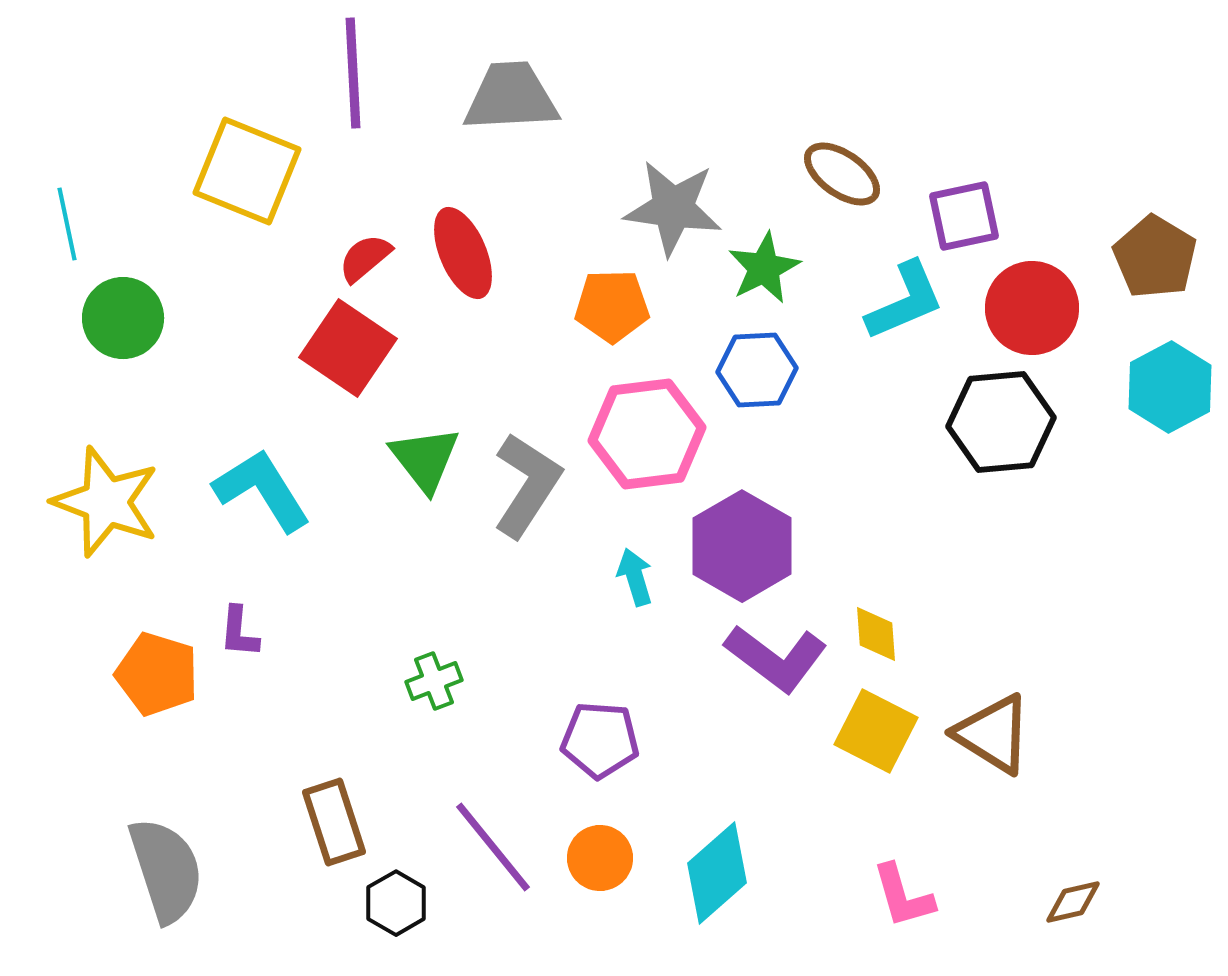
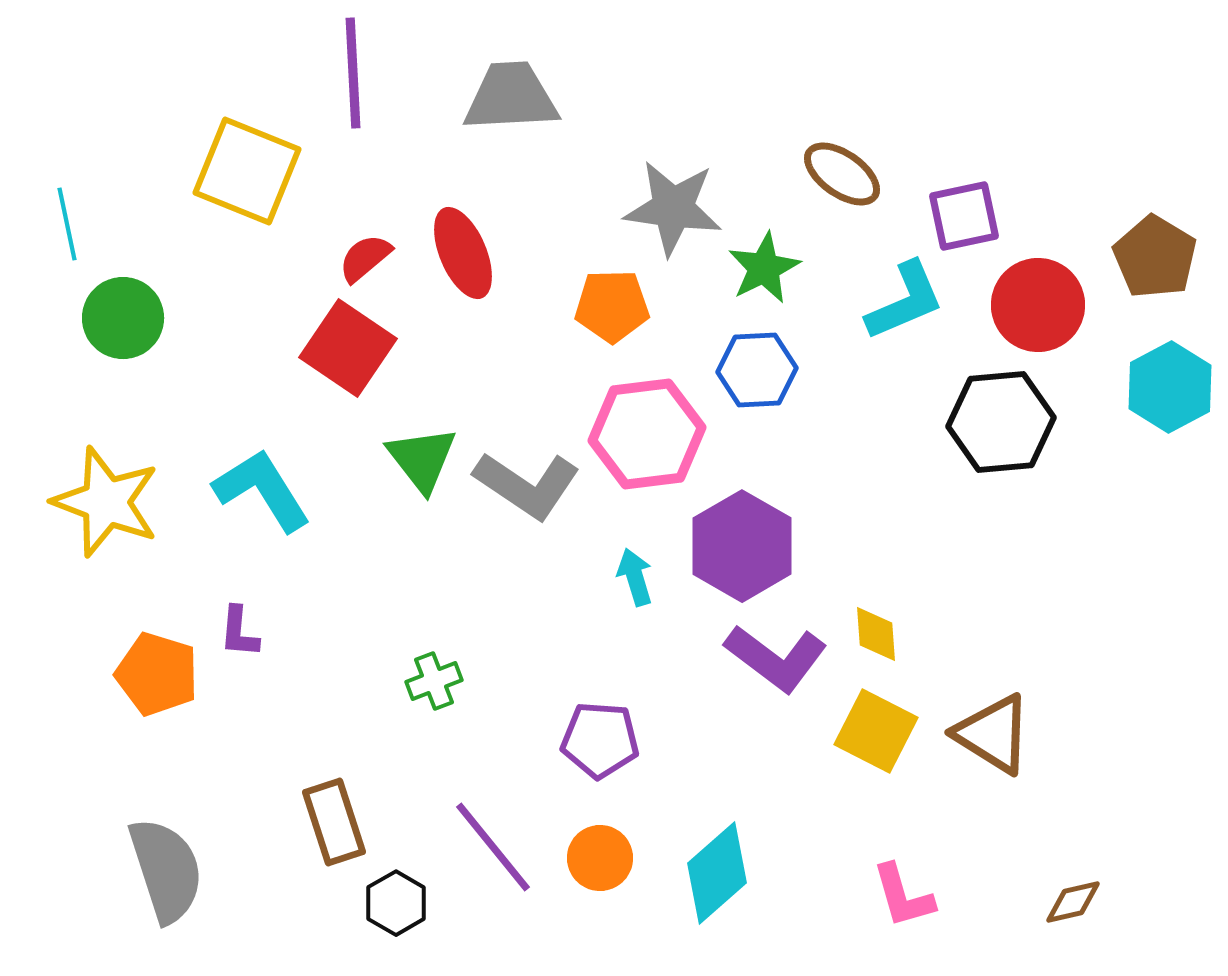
red circle at (1032, 308): moved 6 px right, 3 px up
green triangle at (425, 459): moved 3 px left
gray L-shape at (527, 485): rotated 91 degrees clockwise
